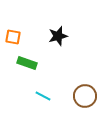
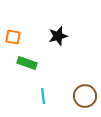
cyan line: rotated 56 degrees clockwise
